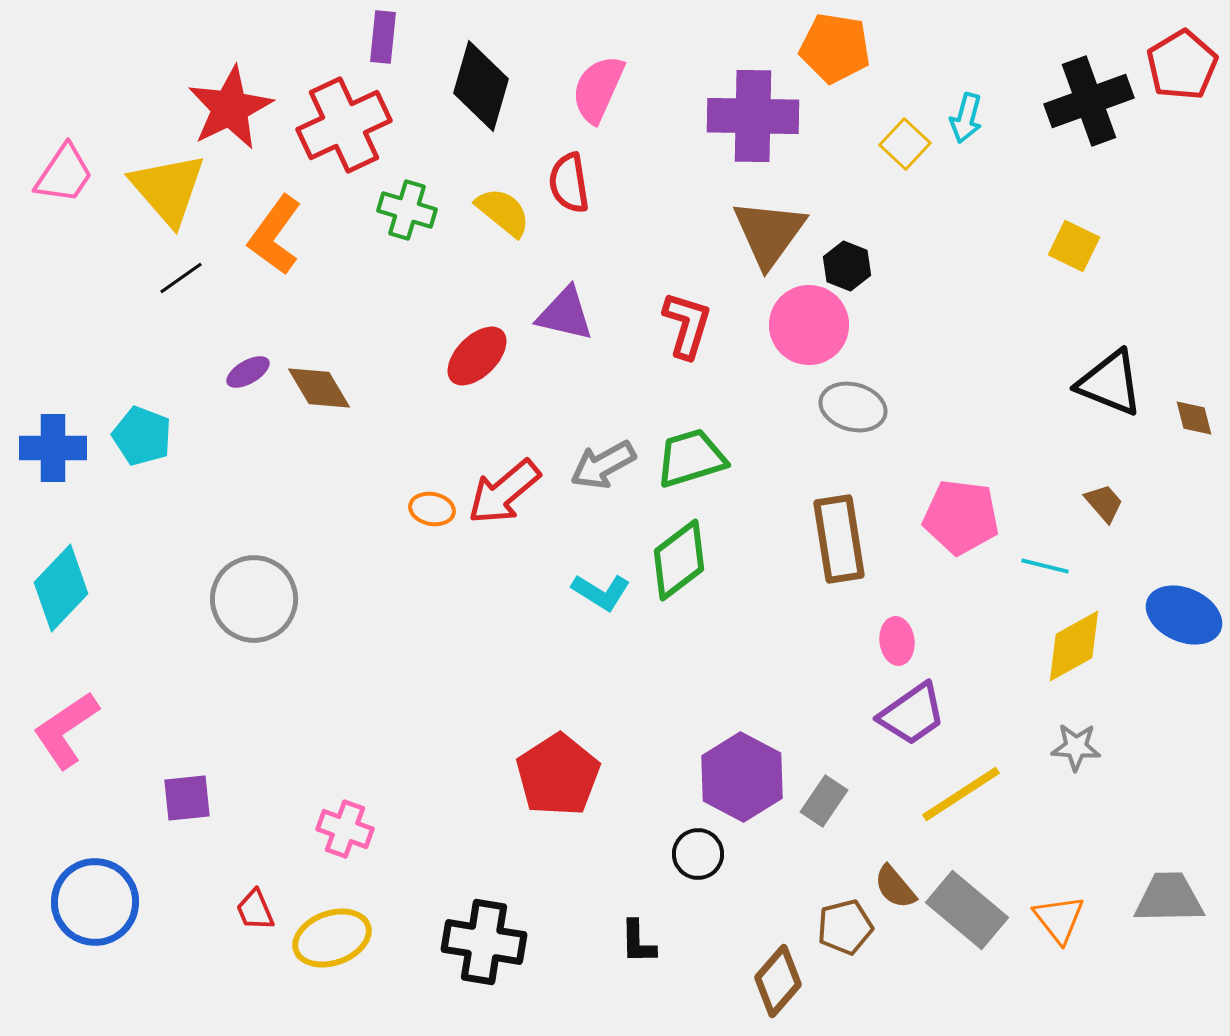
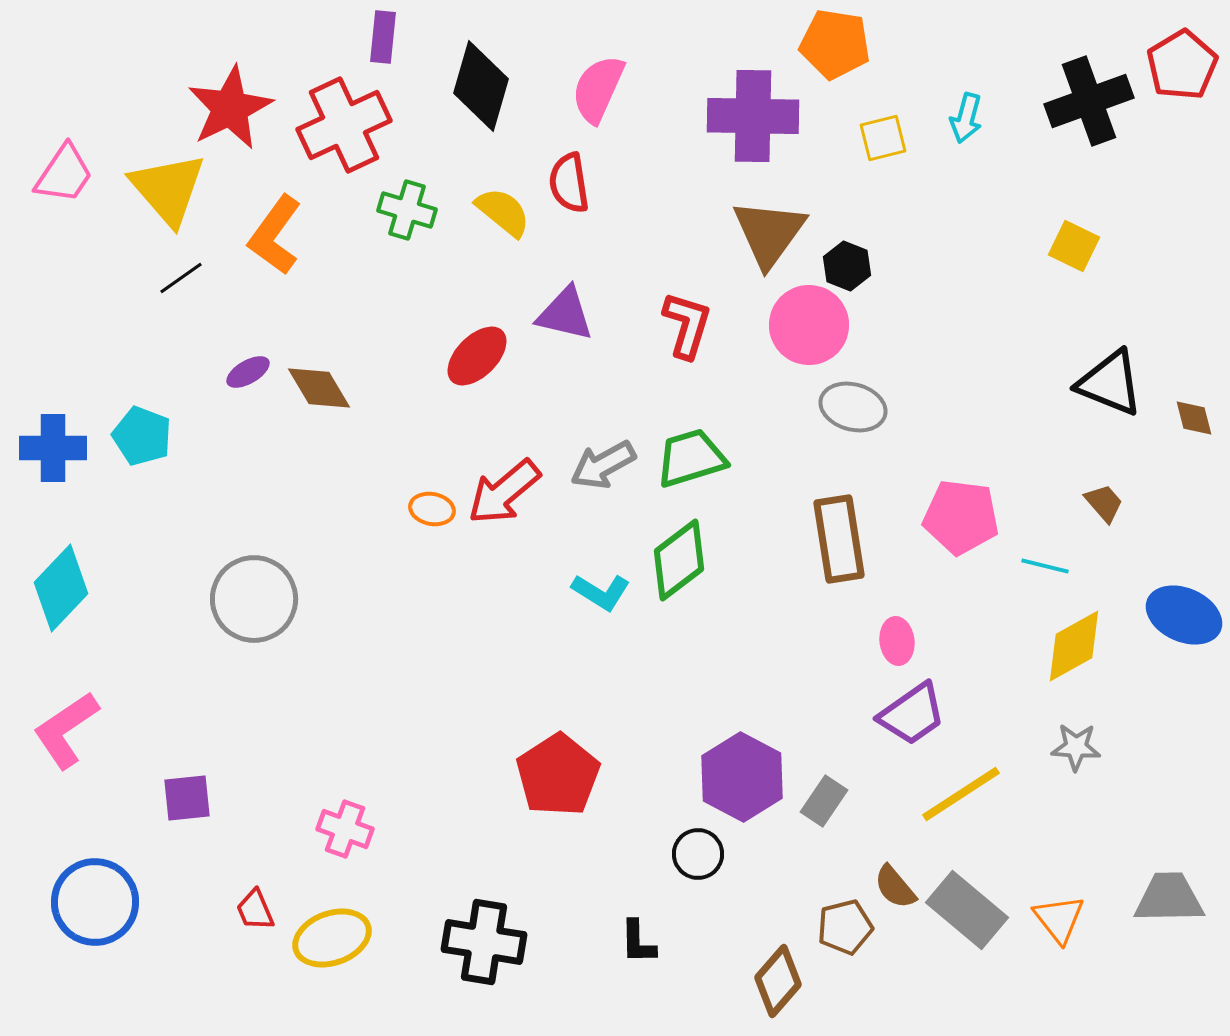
orange pentagon at (835, 48): moved 4 px up
yellow square at (905, 144): moved 22 px left, 6 px up; rotated 33 degrees clockwise
